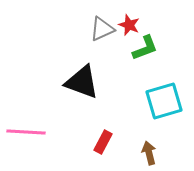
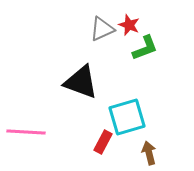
black triangle: moved 1 px left
cyan square: moved 37 px left, 16 px down
